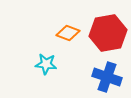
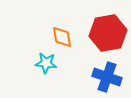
orange diamond: moved 6 px left, 4 px down; rotated 60 degrees clockwise
cyan star: moved 1 px up
